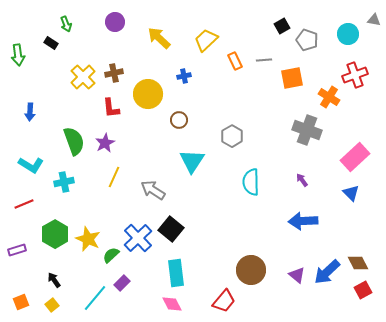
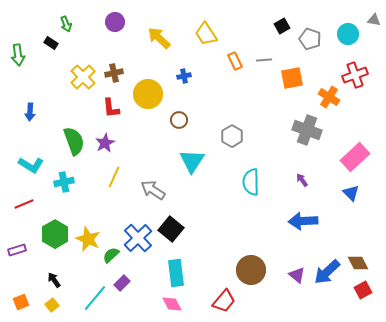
yellow trapezoid at (206, 40): moved 6 px up; rotated 80 degrees counterclockwise
gray pentagon at (307, 40): moved 3 px right, 1 px up
